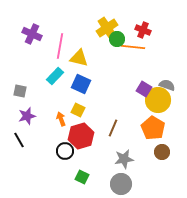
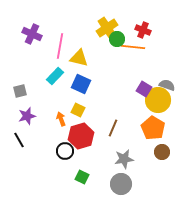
gray square: rotated 24 degrees counterclockwise
